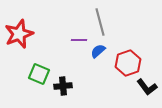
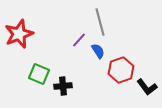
purple line: rotated 49 degrees counterclockwise
blue semicircle: rotated 98 degrees clockwise
red hexagon: moved 7 px left, 7 px down
